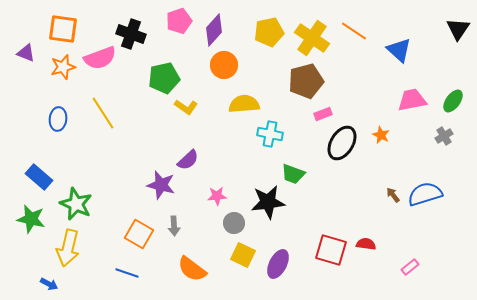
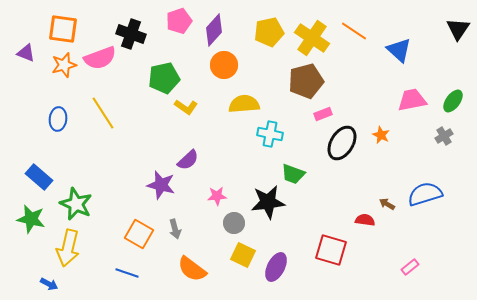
orange star at (63, 67): moved 1 px right, 2 px up
brown arrow at (393, 195): moved 6 px left, 9 px down; rotated 21 degrees counterclockwise
gray arrow at (174, 226): moved 1 px right, 3 px down; rotated 12 degrees counterclockwise
red semicircle at (366, 244): moved 1 px left, 24 px up
purple ellipse at (278, 264): moved 2 px left, 3 px down
